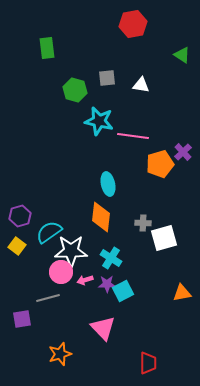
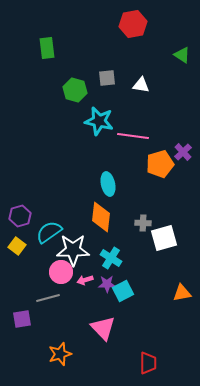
white star: moved 2 px right, 1 px up
